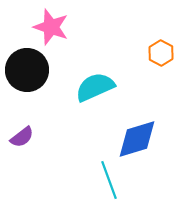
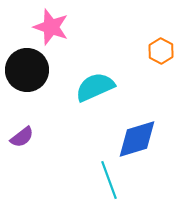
orange hexagon: moved 2 px up
